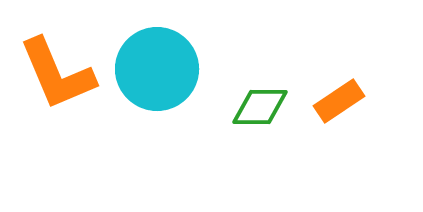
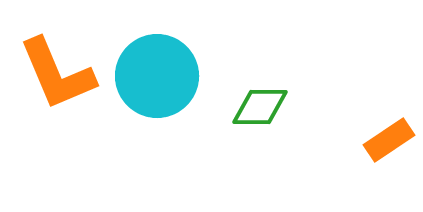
cyan circle: moved 7 px down
orange rectangle: moved 50 px right, 39 px down
